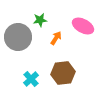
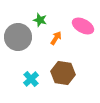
green star: rotated 24 degrees clockwise
brown hexagon: rotated 15 degrees clockwise
